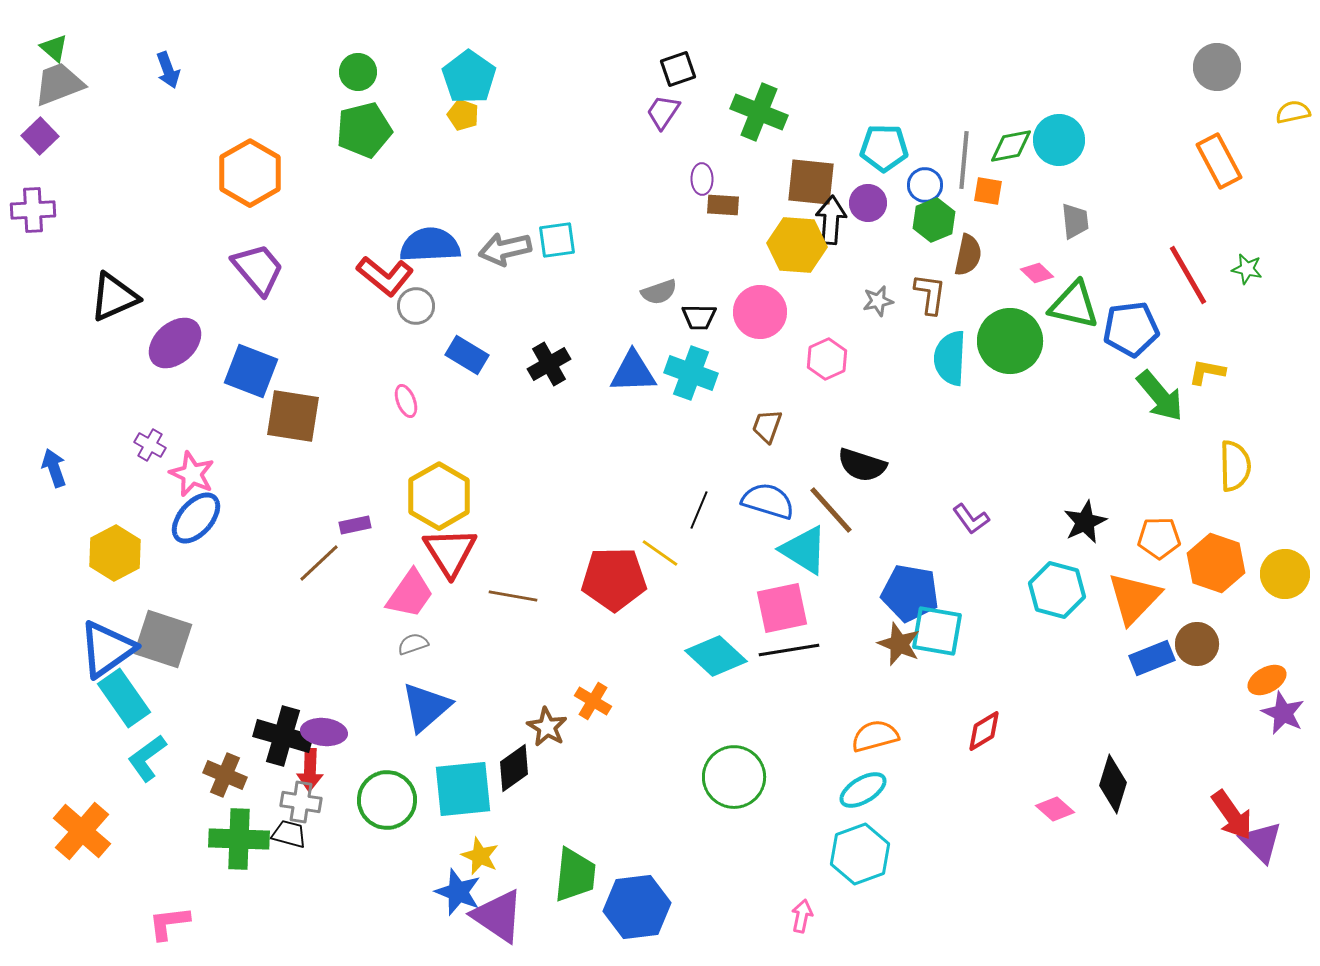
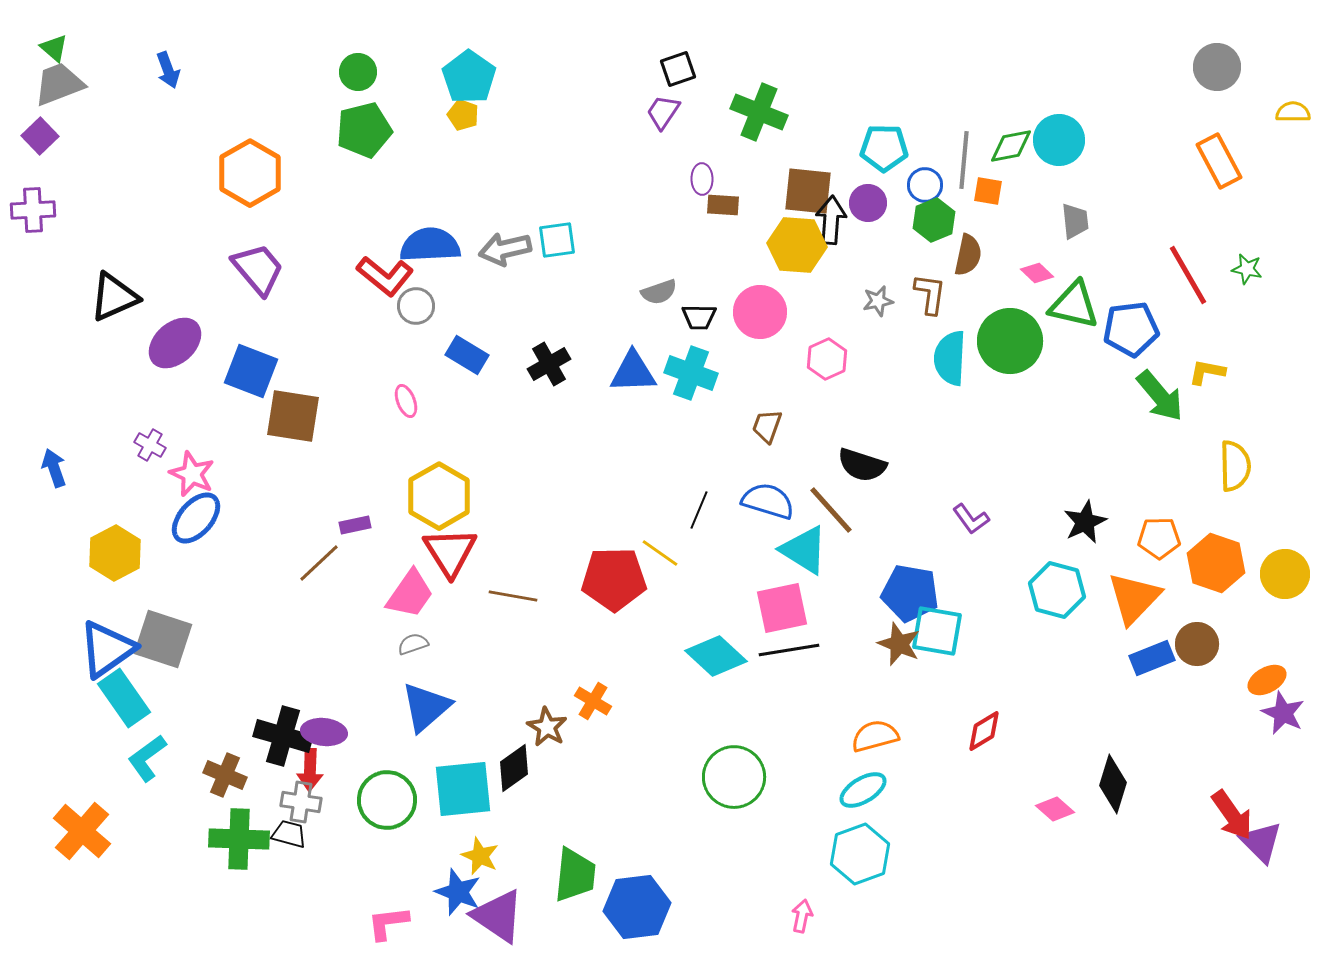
yellow semicircle at (1293, 112): rotated 12 degrees clockwise
brown square at (811, 182): moved 3 px left, 9 px down
pink L-shape at (169, 923): moved 219 px right
